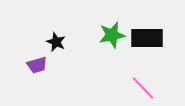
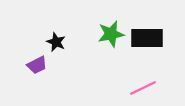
green star: moved 1 px left, 1 px up
purple trapezoid: rotated 10 degrees counterclockwise
pink line: rotated 72 degrees counterclockwise
